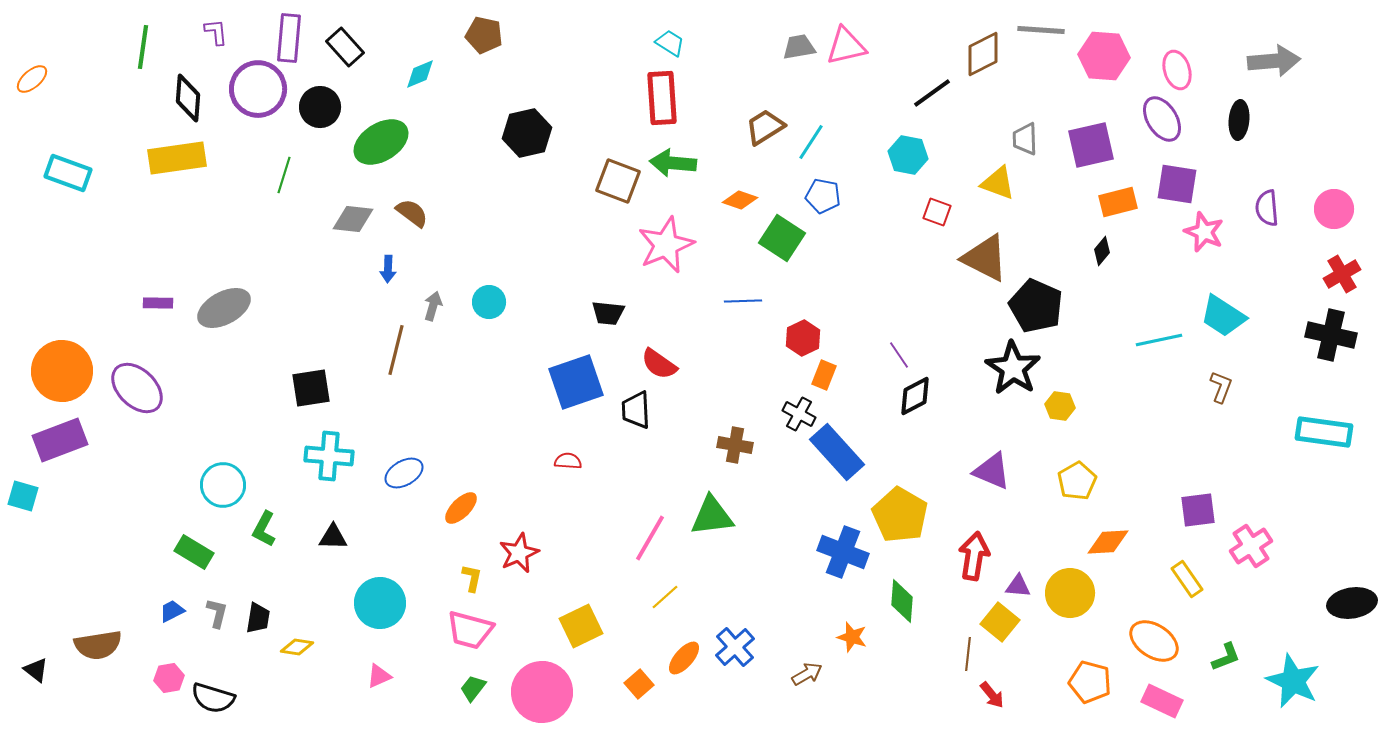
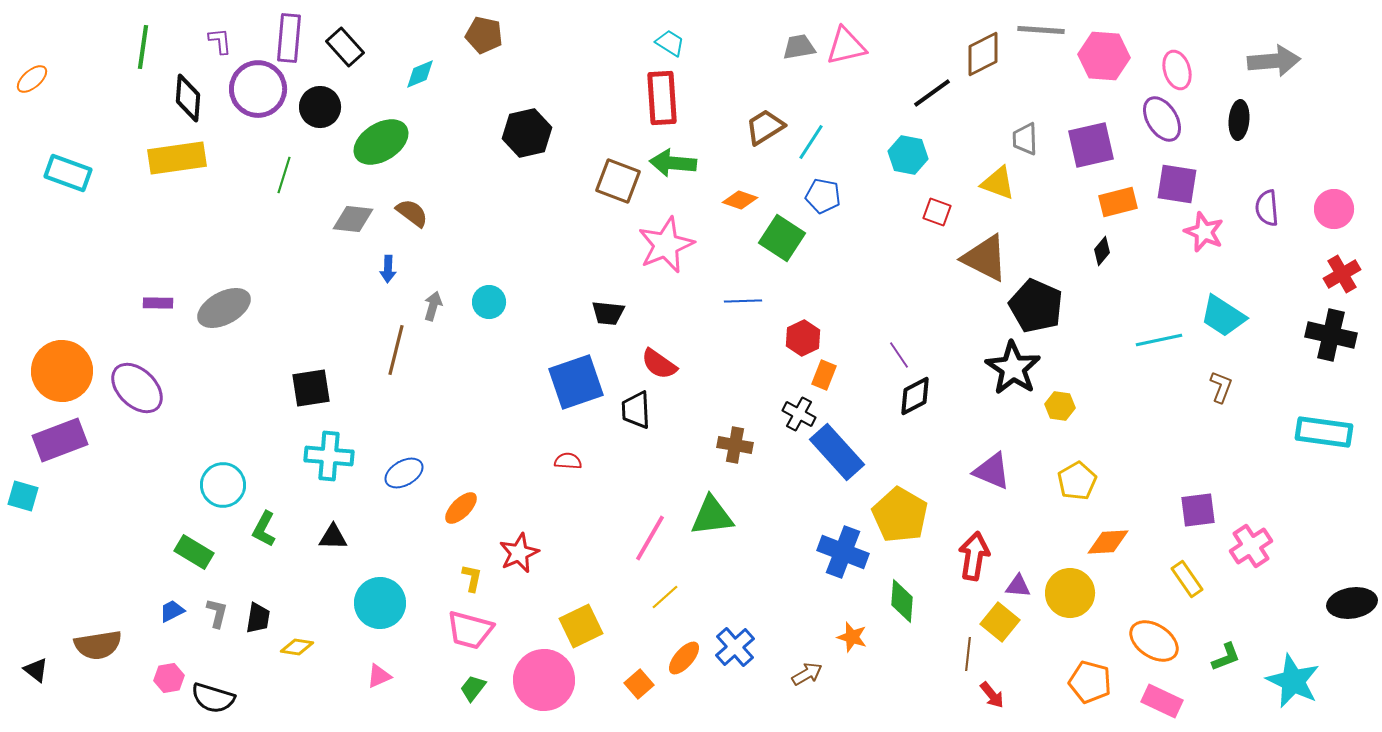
purple L-shape at (216, 32): moved 4 px right, 9 px down
pink circle at (542, 692): moved 2 px right, 12 px up
